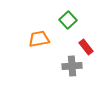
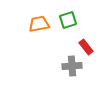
green square: rotated 24 degrees clockwise
orange trapezoid: moved 15 px up
